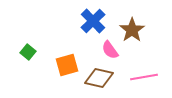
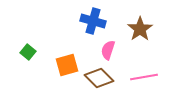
blue cross: rotated 30 degrees counterclockwise
brown star: moved 8 px right, 1 px up
pink semicircle: moved 2 px left; rotated 54 degrees clockwise
brown diamond: rotated 32 degrees clockwise
